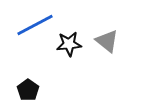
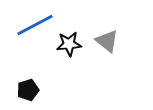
black pentagon: rotated 20 degrees clockwise
